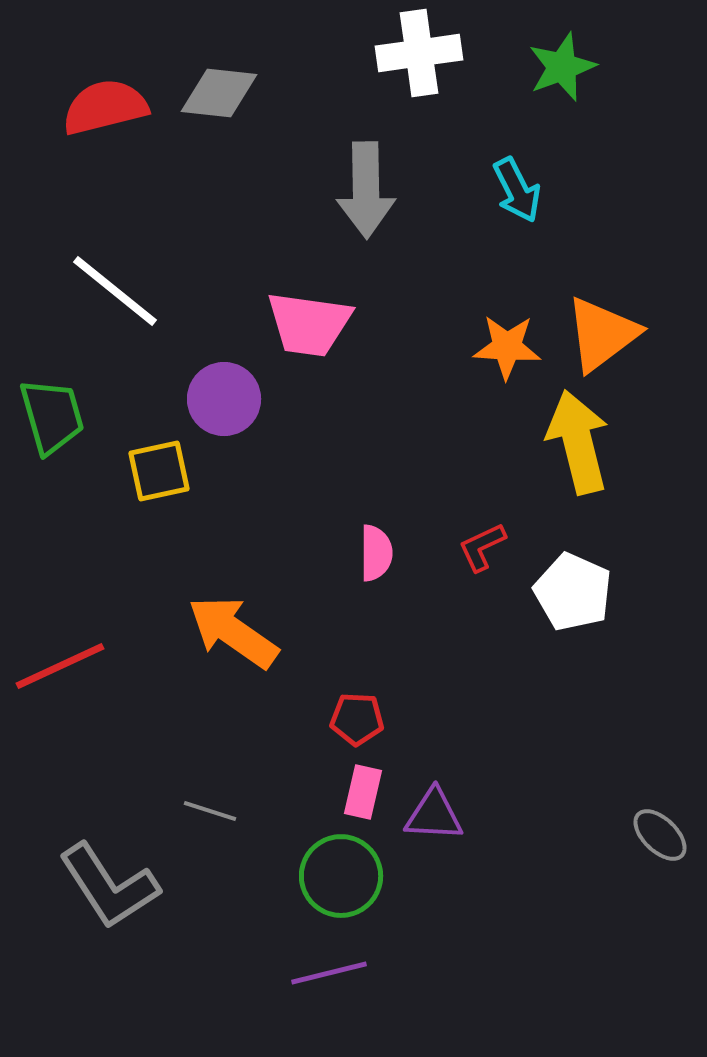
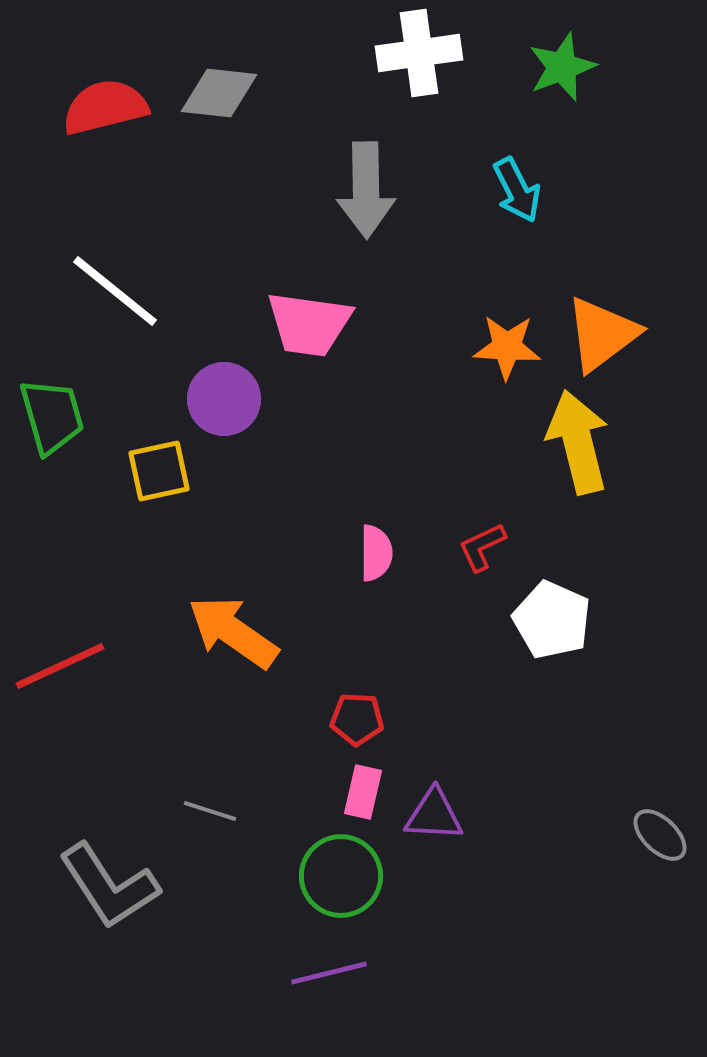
white pentagon: moved 21 px left, 28 px down
